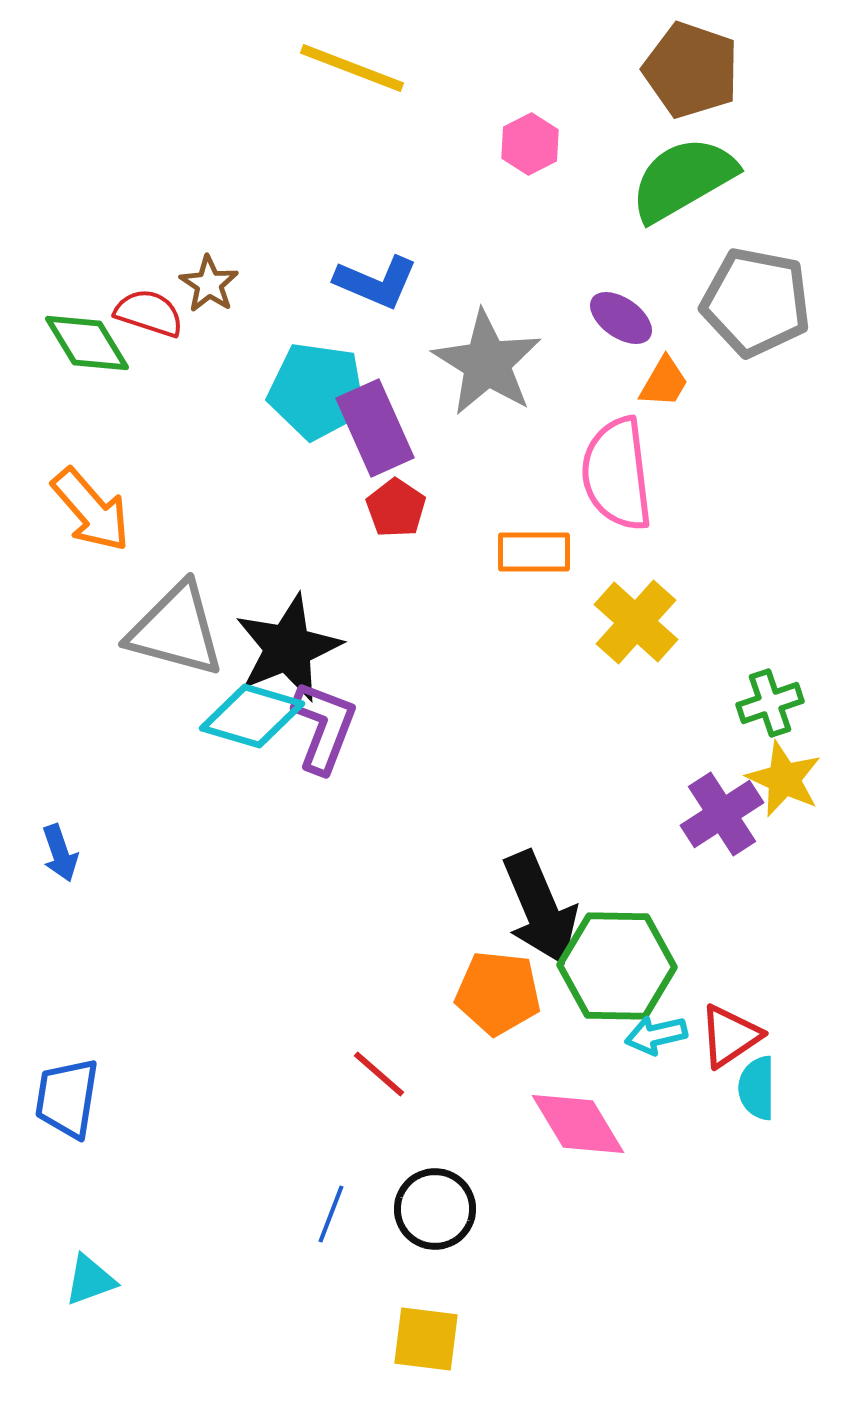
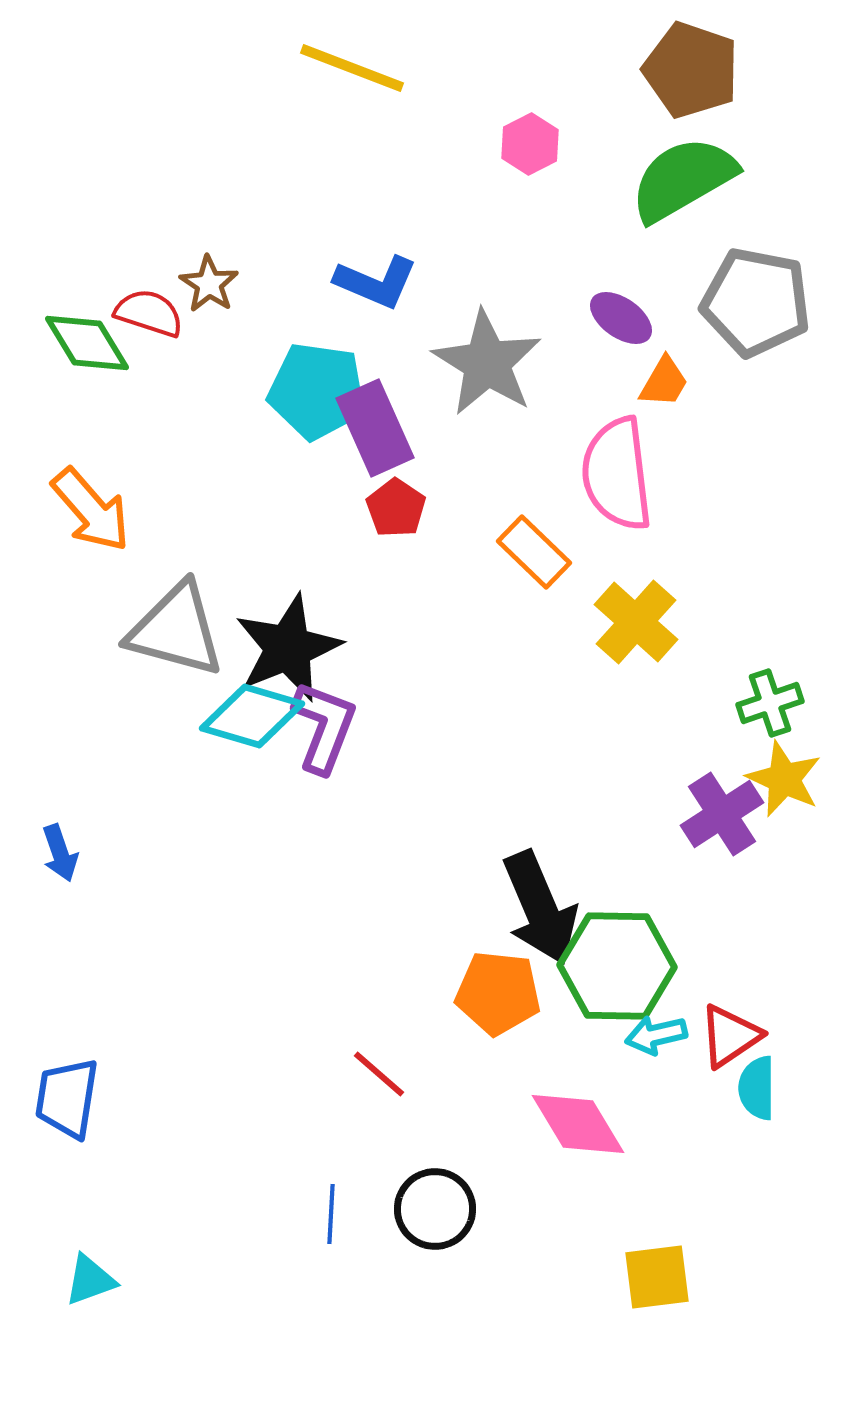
orange rectangle: rotated 44 degrees clockwise
blue line: rotated 18 degrees counterclockwise
yellow square: moved 231 px right, 62 px up; rotated 14 degrees counterclockwise
